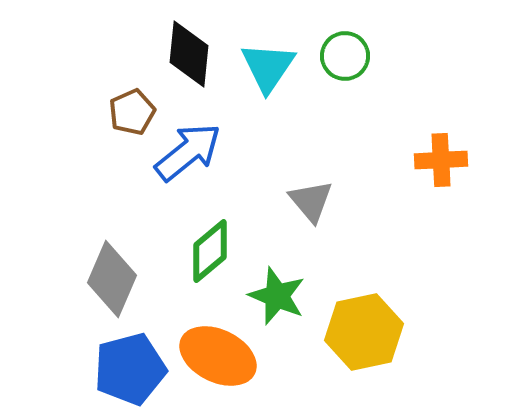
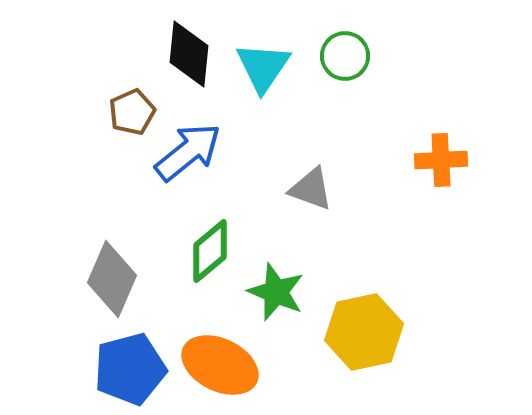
cyan triangle: moved 5 px left
gray triangle: moved 12 px up; rotated 30 degrees counterclockwise
green star: moved 1 px left, 4 px up
orange ellipse: moved 2 px right, 9 px down
